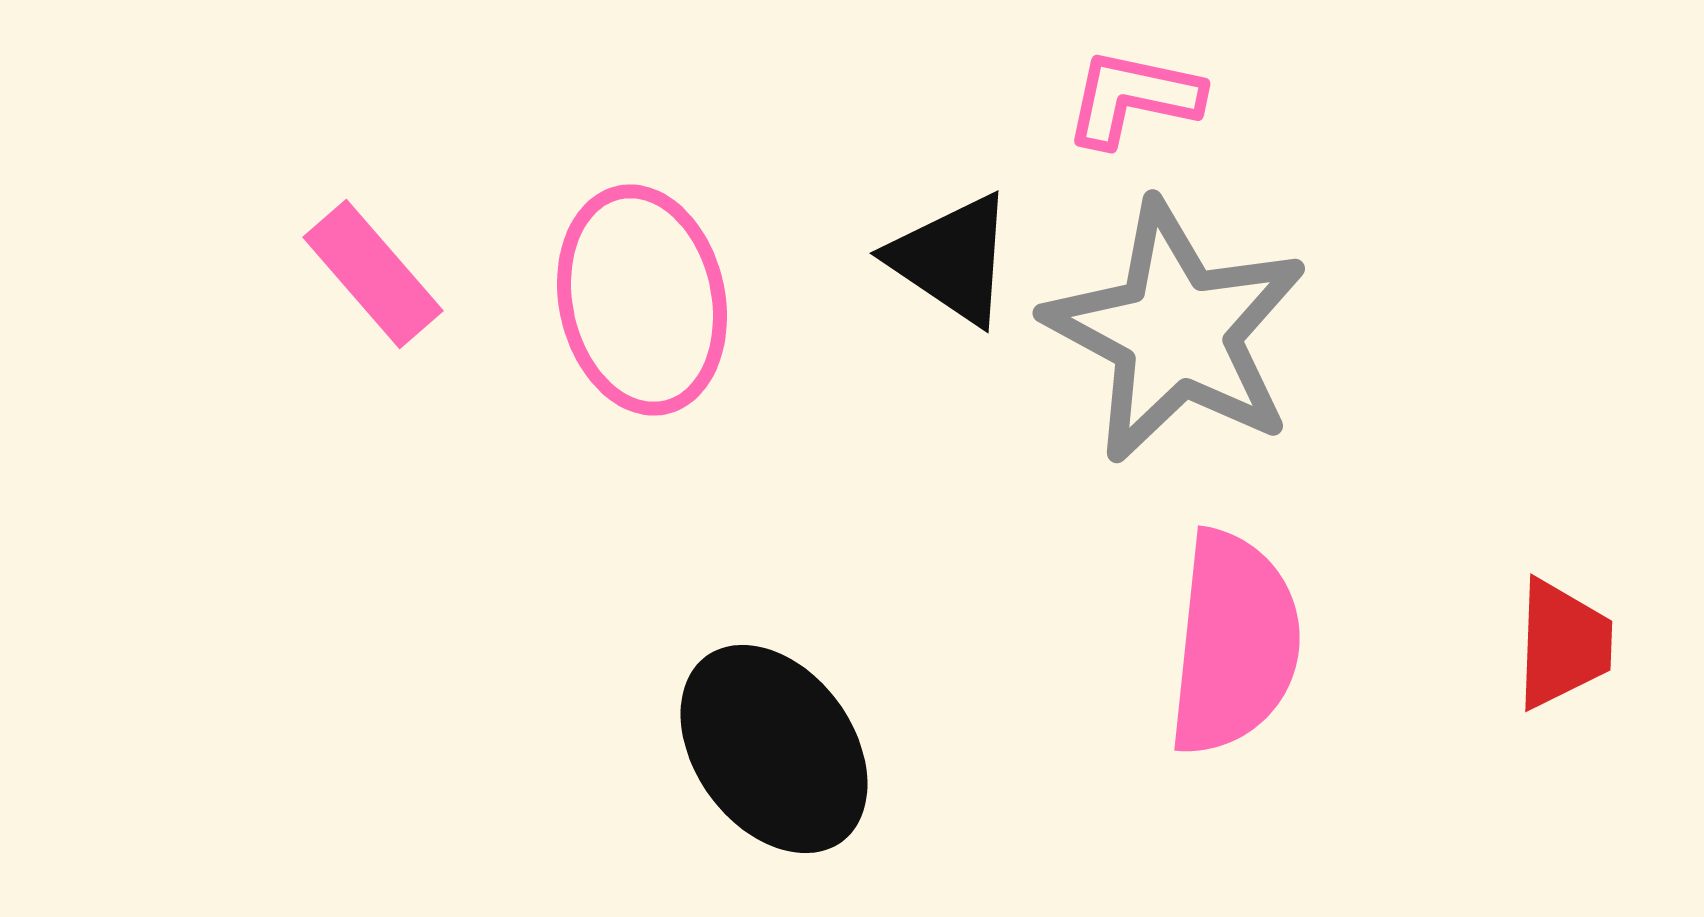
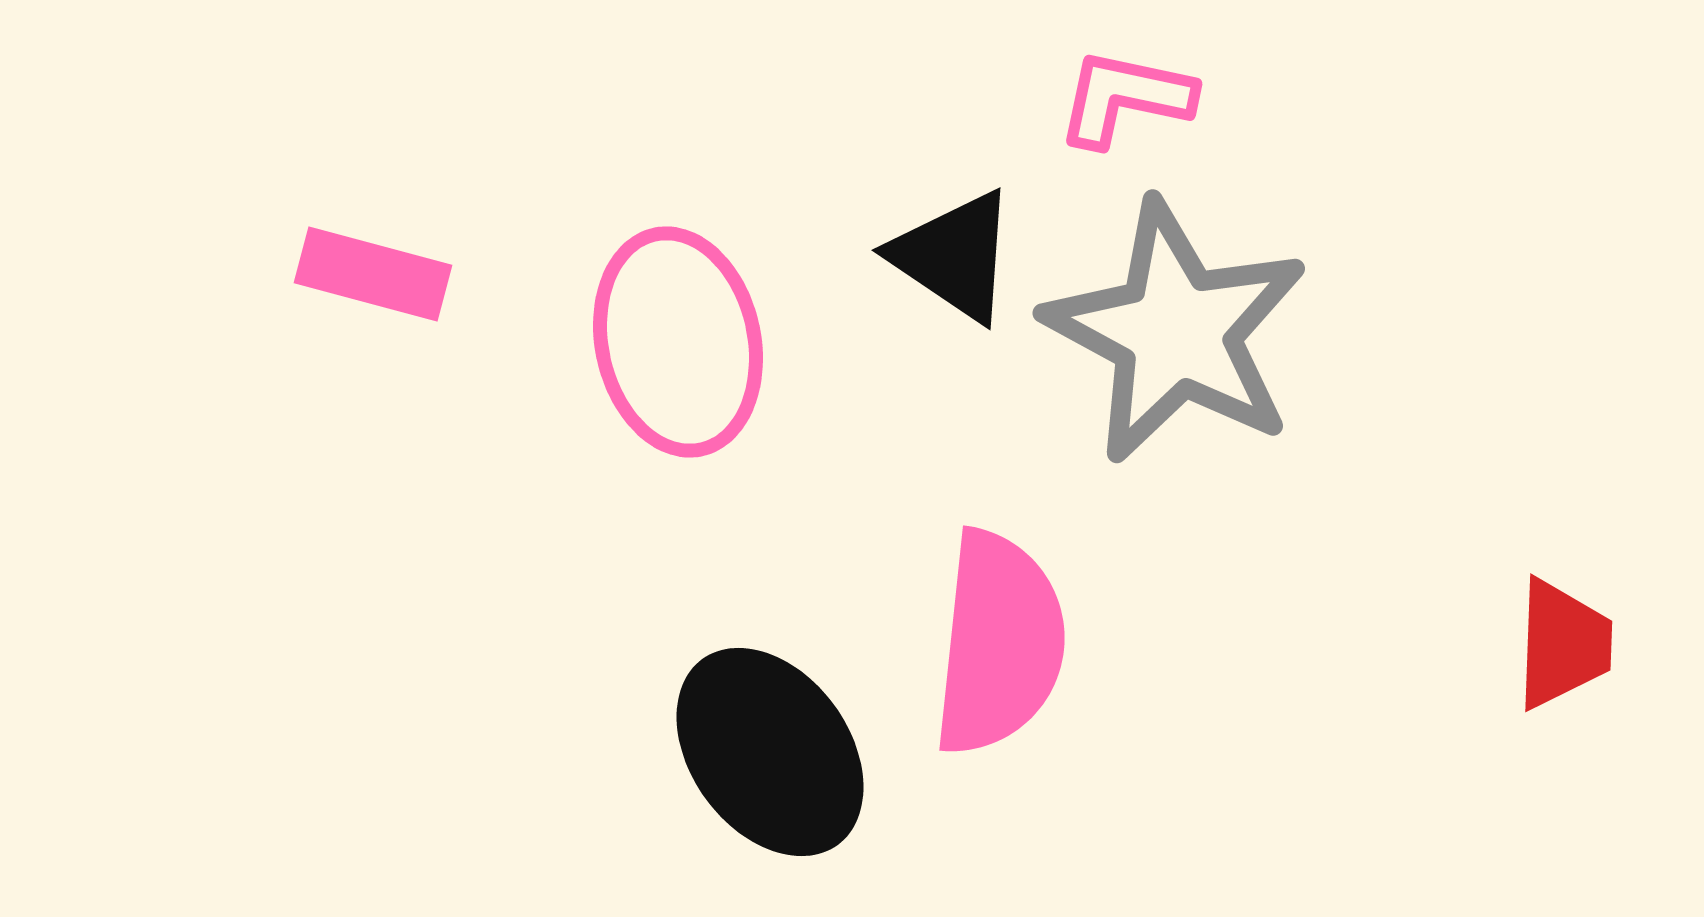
pink L-shape: moved 8 px left
black triangle: moved 2 px right, 3 px up
pink rectangle: rotated 34 degrees counterclockwise
pink ellipse: moved 36 px right, 42 px down
pink semicircle: moved 235 px left
black ellipse: moved 4 px left, 3 px down
